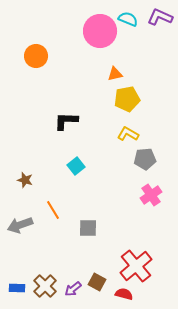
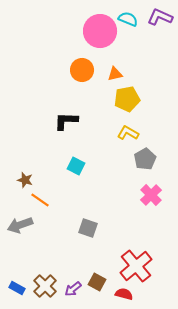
orange circle: moved 46 px right, 14 px down
yellow L-shape: moved 1 px up
gray pentagon: rotated 25 degrees counterclockwise
cyan square: rotated 24 degrees counterclockwise
pink cross: rotated 10 degrees counterclockwise
orange line: moved 13 px left, 10 px up; rotated 24 degrees counterclockwise
gray square: rotated 18 degrees clockwise
blue rectangle: rotated 28 degrees clockwise
